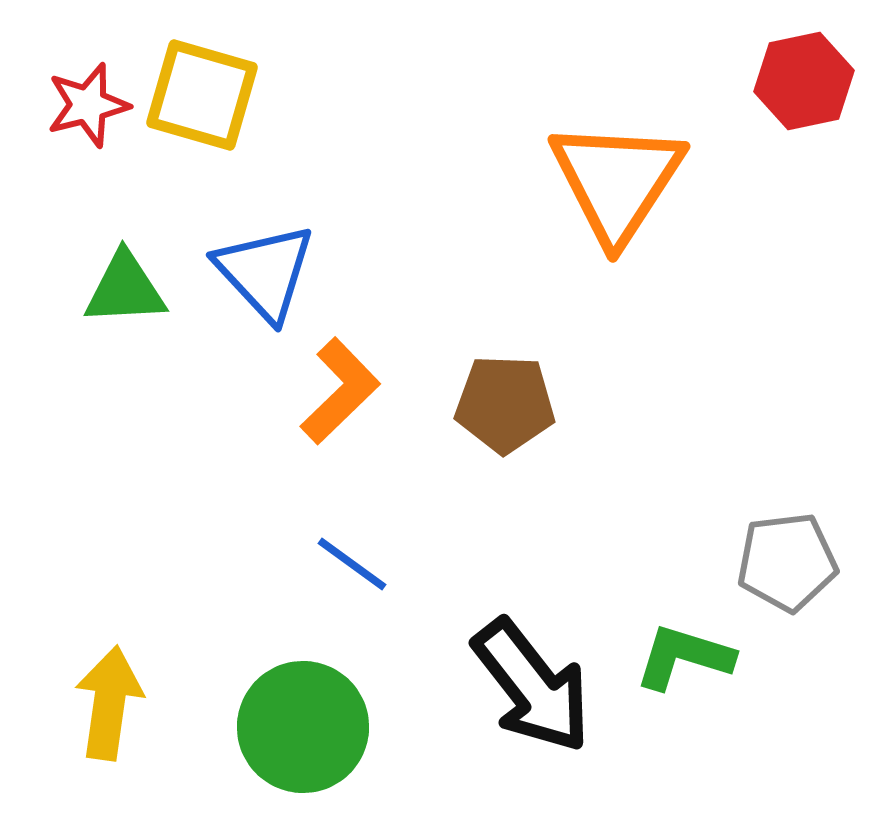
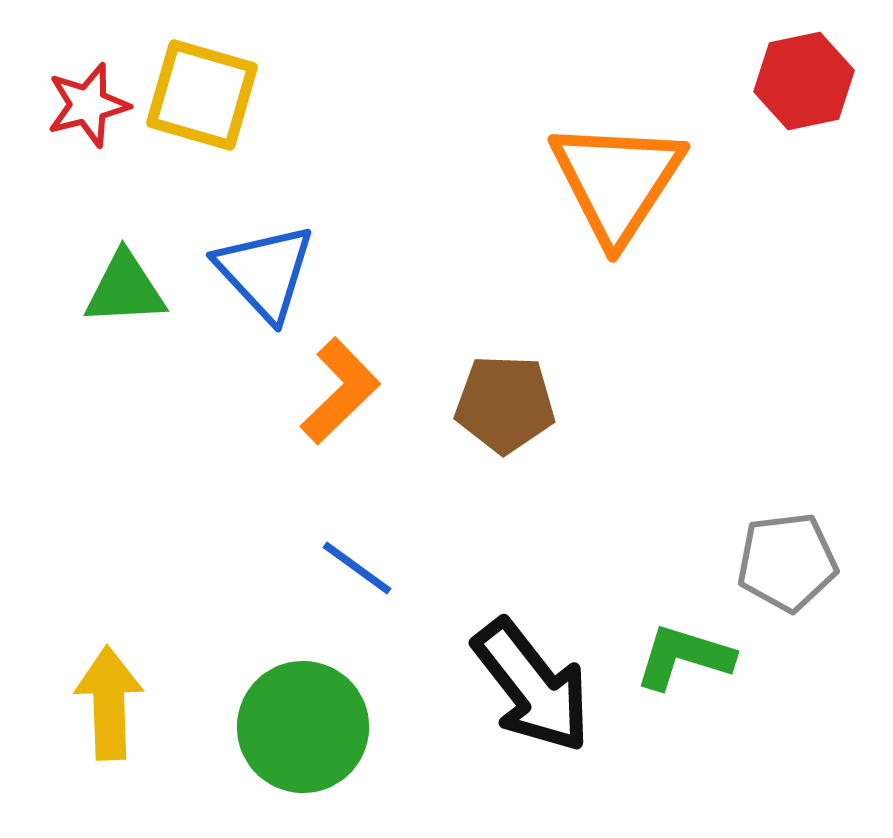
blue line: moved 5 px right, 4 px down
yellow arrow: rotated 10 degrees counterclockwise
